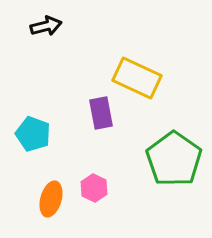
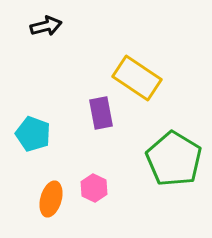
yellow rectangle: rotated 9 degrees clockwise
green pentagon: rotated 4 degrees counterclockwise
